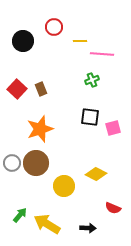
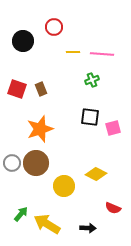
yellow line: moved 7 px left, 11 px down
red square: rotated 24 degrees counterclockwise
green arrow: moved 1 px right, 1 px up
